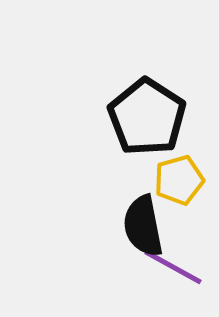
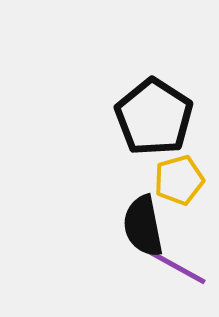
black pentagon: moved 7 px right
purple line: moved 4 px right
